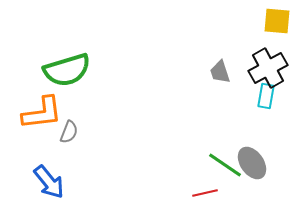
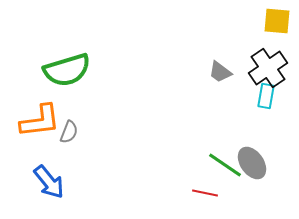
black cross: rotated 6 degrees counterclockwise
gray trapezoid: rotated 35 degrees counterclockwise
orange L-shape: moved 2 px left, 8 px down
red line: rotated 25 degrees clockwise
